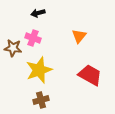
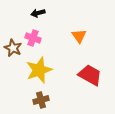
orange triangle: rotated 14 degrees counterclockwise
brown star: rotated 18 degrees clockwise
